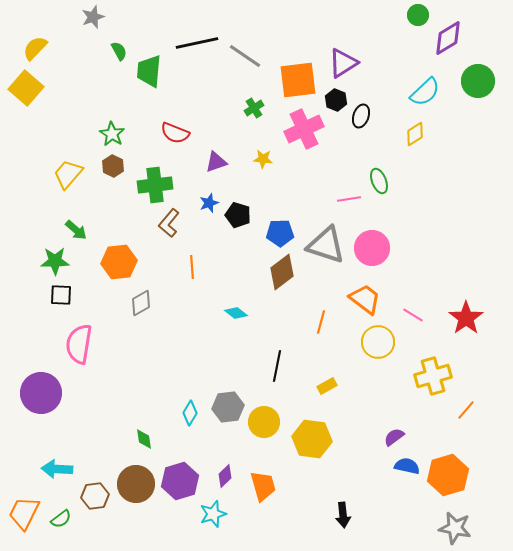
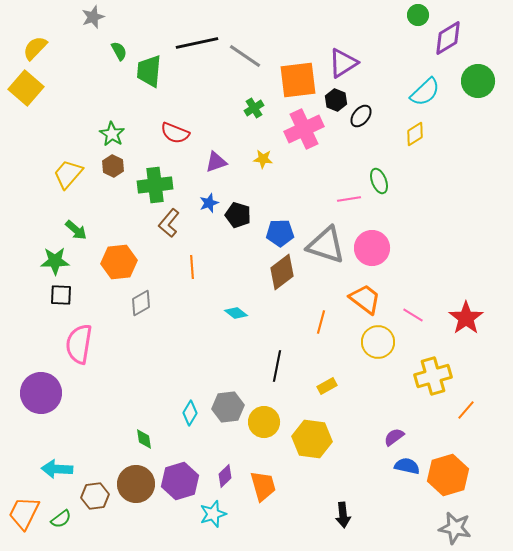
black ellipse at (361, 116): rotated 20 degrees clockwise
